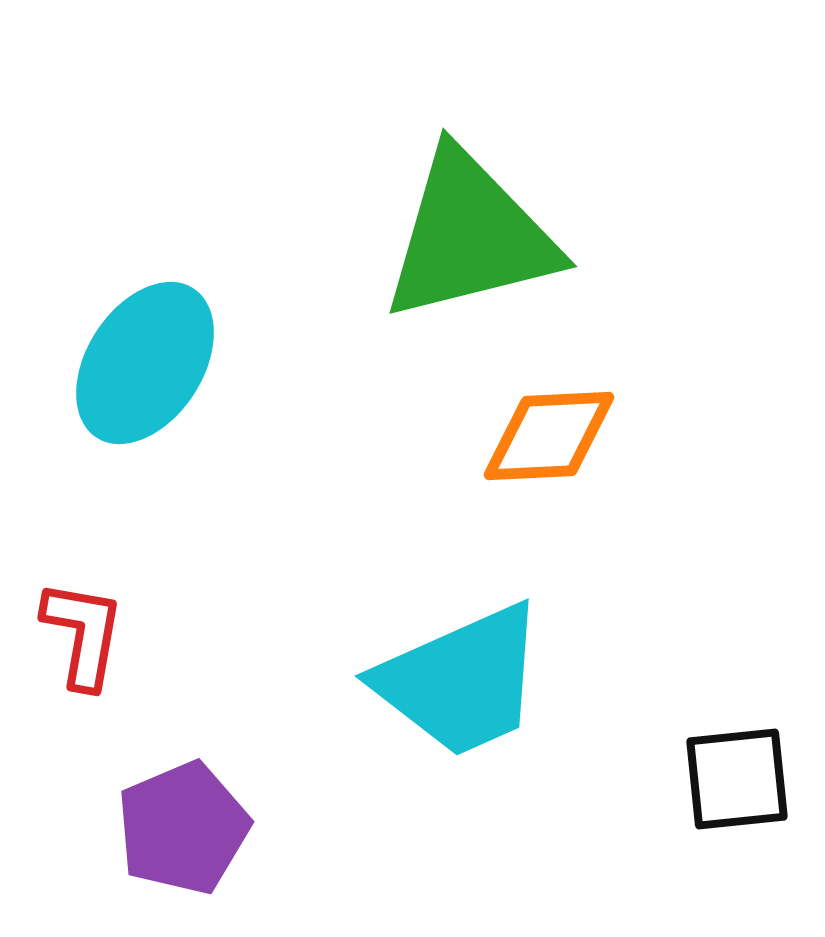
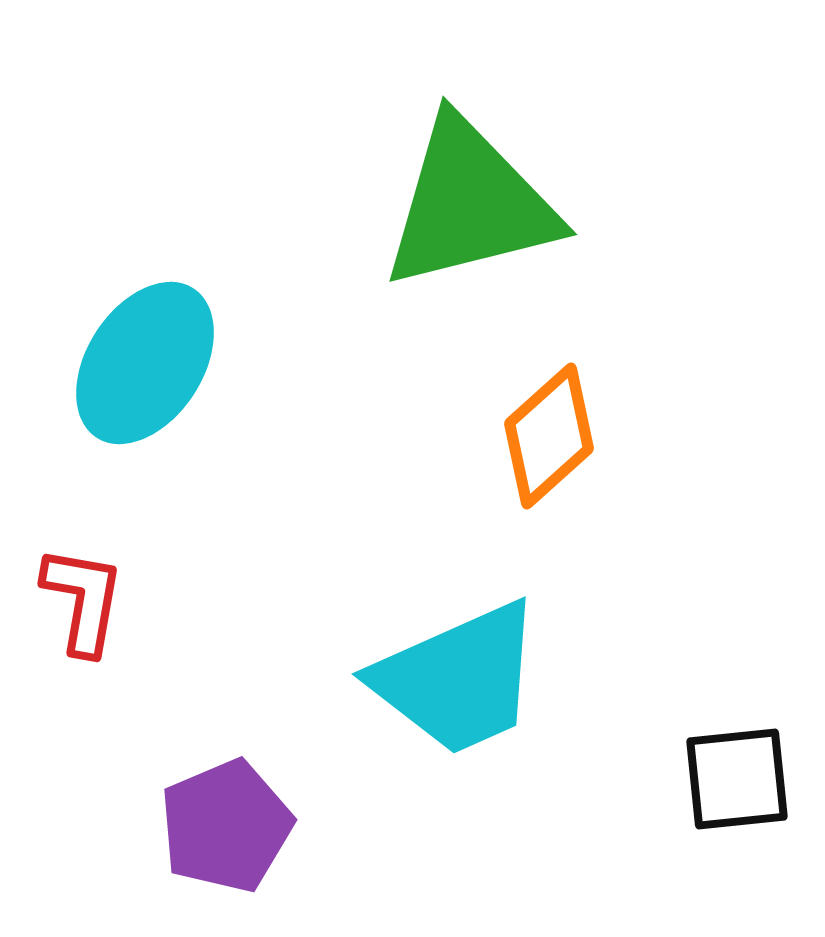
green triangle: moved 32 px up
orange diamond: rotated 39 degrees counterclockwise
red L-shape: moved 34 px up
cyan trapezoid: moved 3 px left, 2 px up
purple pentagon: moved 43 px right, 2 px up
